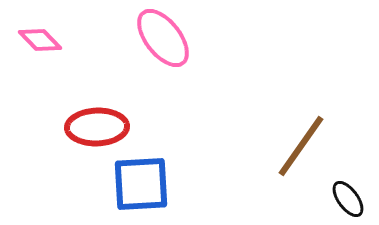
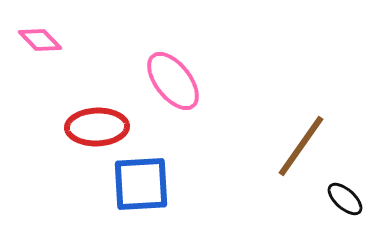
pink ellipse: moved 10 px right, 43 px down
black ellipse: moved 3 px left; rotated 12 degrees counterclockwise
